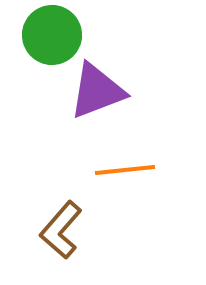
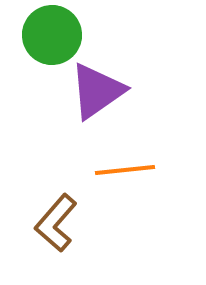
purple triangle: rotated 14 degrees counterclockwise
brown L-shape: moved 5 px left, 7 px up
